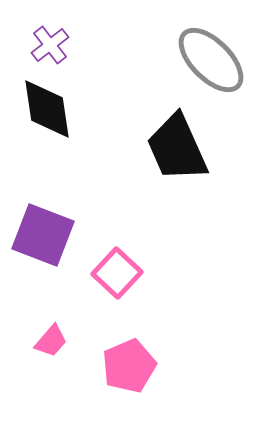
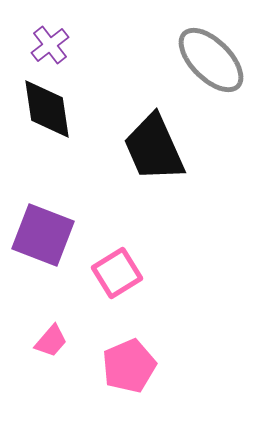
black trapezoid: moved 23 px left
pink square: rotated 15 degrees clockwise
